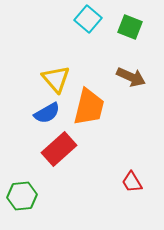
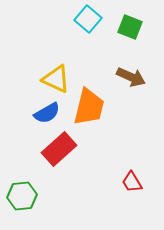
yellow triangle: rotated 24 degrees counterclockwise
